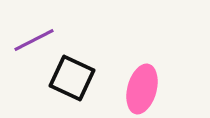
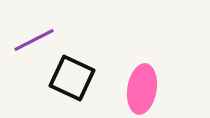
pink ellipse: rotated 6 degrees counterclockwise
